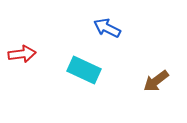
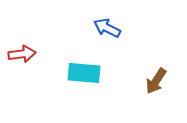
cyan rectangle: moved 3 px down; rotated 20 degrees counterclockwise
brown arrow: rotated 20 degrees counterclockwise
